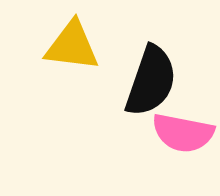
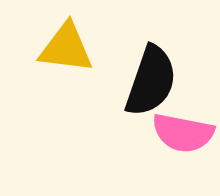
yellow triangle: moved 6 px left, 2 px down
